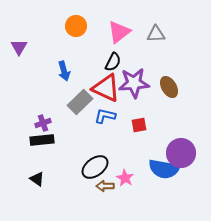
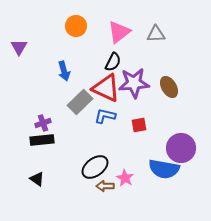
purple circle: moved 5 px up
